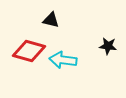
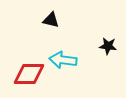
red diamond: moved 23 px down; rotated 16 degrees counterclockwise
